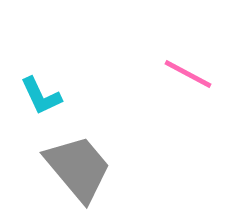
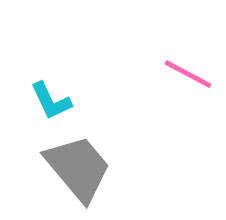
cyan L-shape: moved 10 px right, 5 px down
